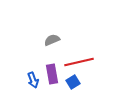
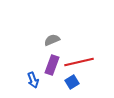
purple rectangle: moved 9 px up; rotated 30 degrees clockwise
blue square: moved 1 px left
